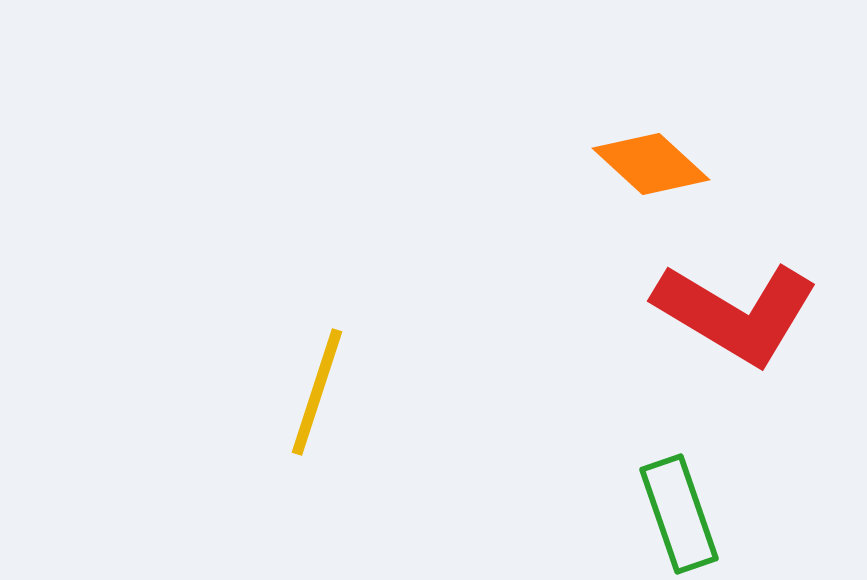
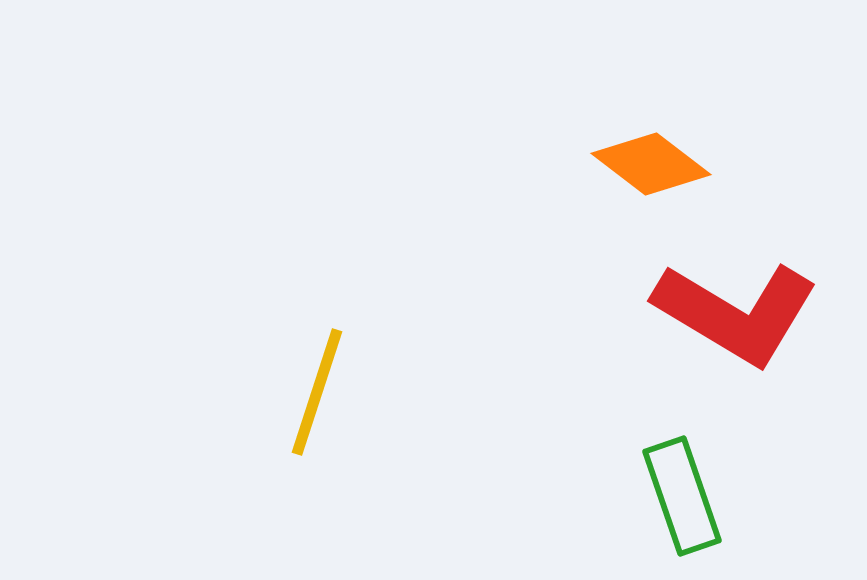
orange diamond: rotated 5 degrees counterclockwise
green rectangle: moved 3 px right, 18 px up
